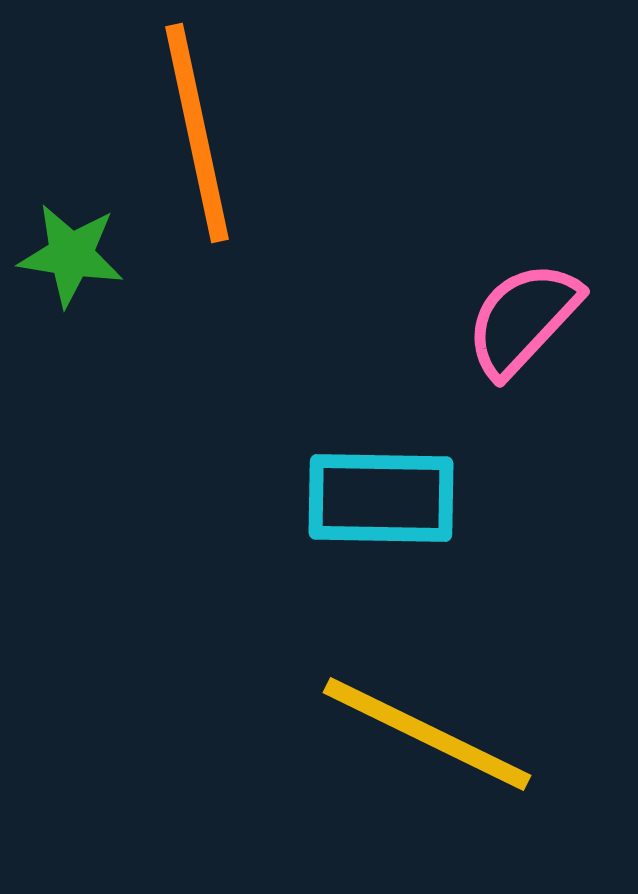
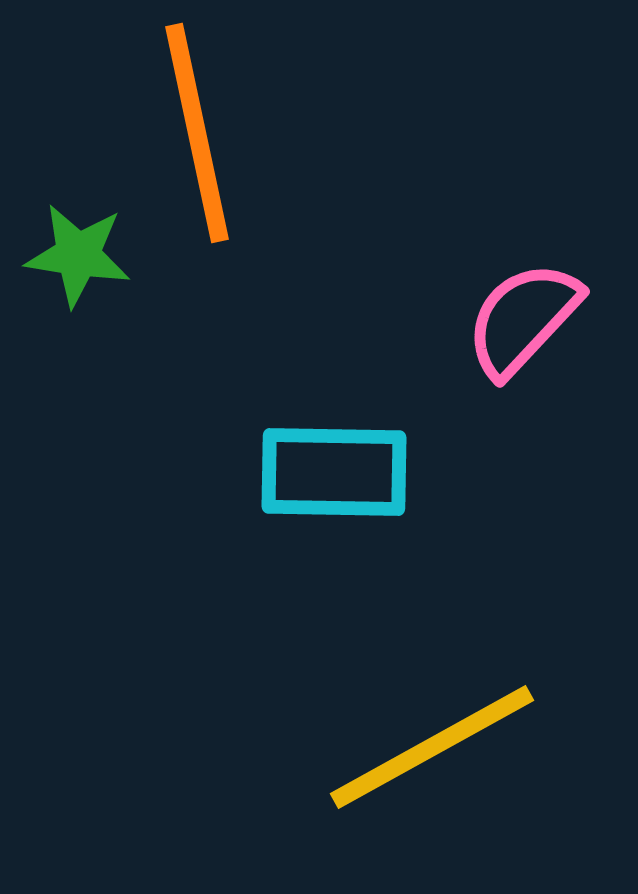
green star: moved 7 px right
cyan rectangle: moved 47 px left, 26 px up
yellow line: moved 5 px right, 13 px down; rotated 55 degrees counterclockwise
